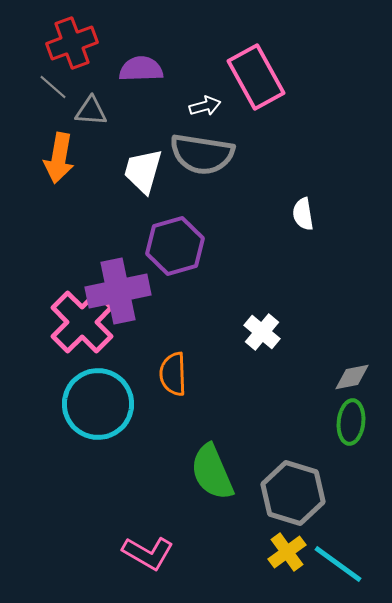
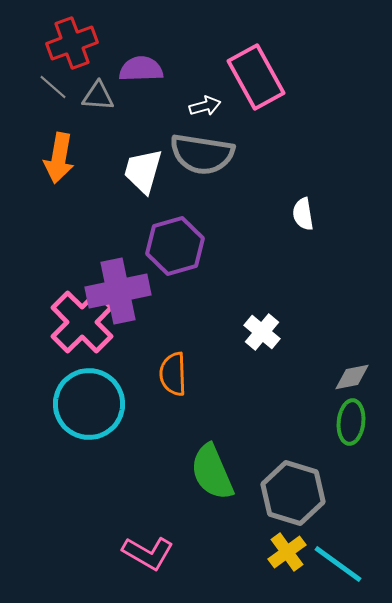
gray triangle: moved 7 px right, 15 px up
cyan circle: moved 9 px left
